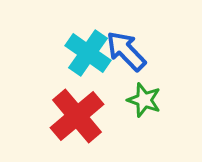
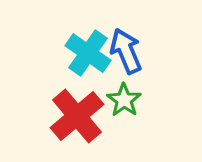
blue arrow: rotated 21 degrees clockwise
green star: moved 20 px left; rotated 16 degrees clockwise
